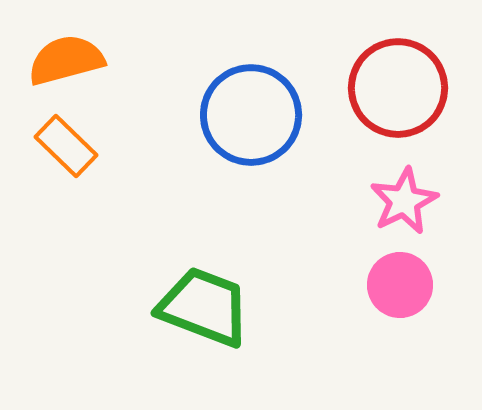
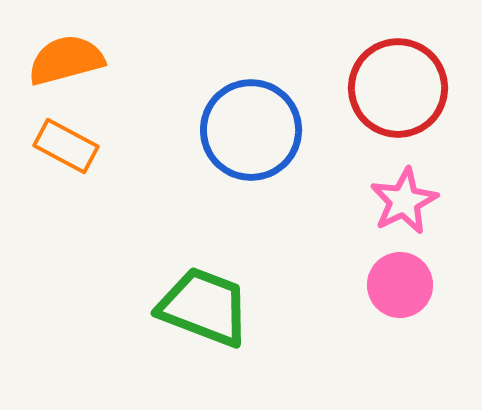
blue circle: moved 15 px down
orange rectangle: rotated 16 degrees counterclockwise
